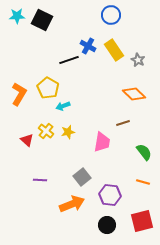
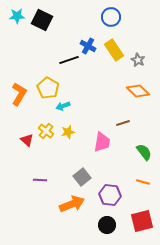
blue circle: moved 2 px down
orange diamond: moved 4 px right, 3 px up
